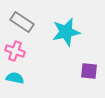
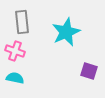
gray rectangle: rotated 50 degrees clockwise
cyan star: rotated 12 degrees counterclockwise
purple square: rotated 12 degrees clockwise
